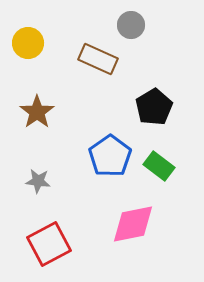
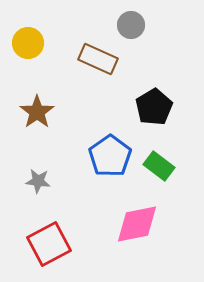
pink diamond: moved 4 px right
